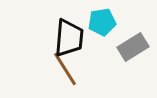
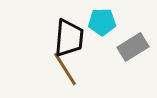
cyan pentagon: rotated 8 degrees clockwise
